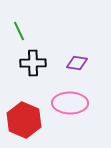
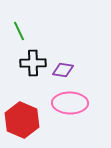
purple diamond: moved 14 px left, 7 px down
red hexagon: moved 2 px left
